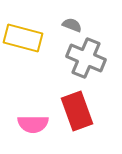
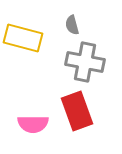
gray semicircle: rotated 126 degrees counterclockwise
gray cross: moved 1 px left, 4 px down; rotated 12 degrees counterclockwise
